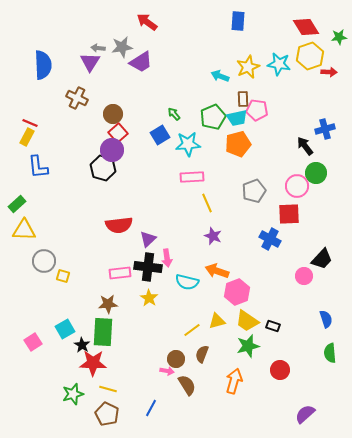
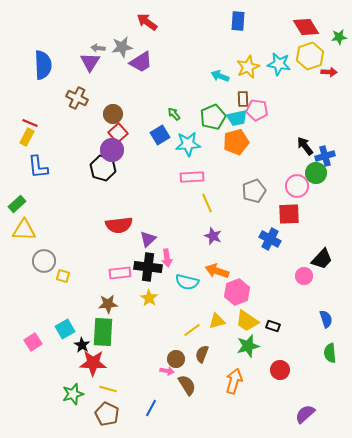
blue cross at (325, 129): moved 27 px down
orange pentagon at (238, 144): moved 2 px left, 2 px up
